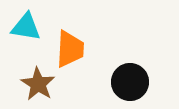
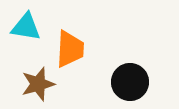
brown star: rotated 24 degrees clockwise
